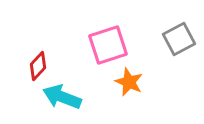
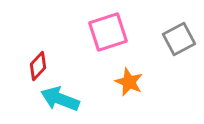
pink square: moved 13 px up
cyan arrow: moved 2 px left, 2 px down
